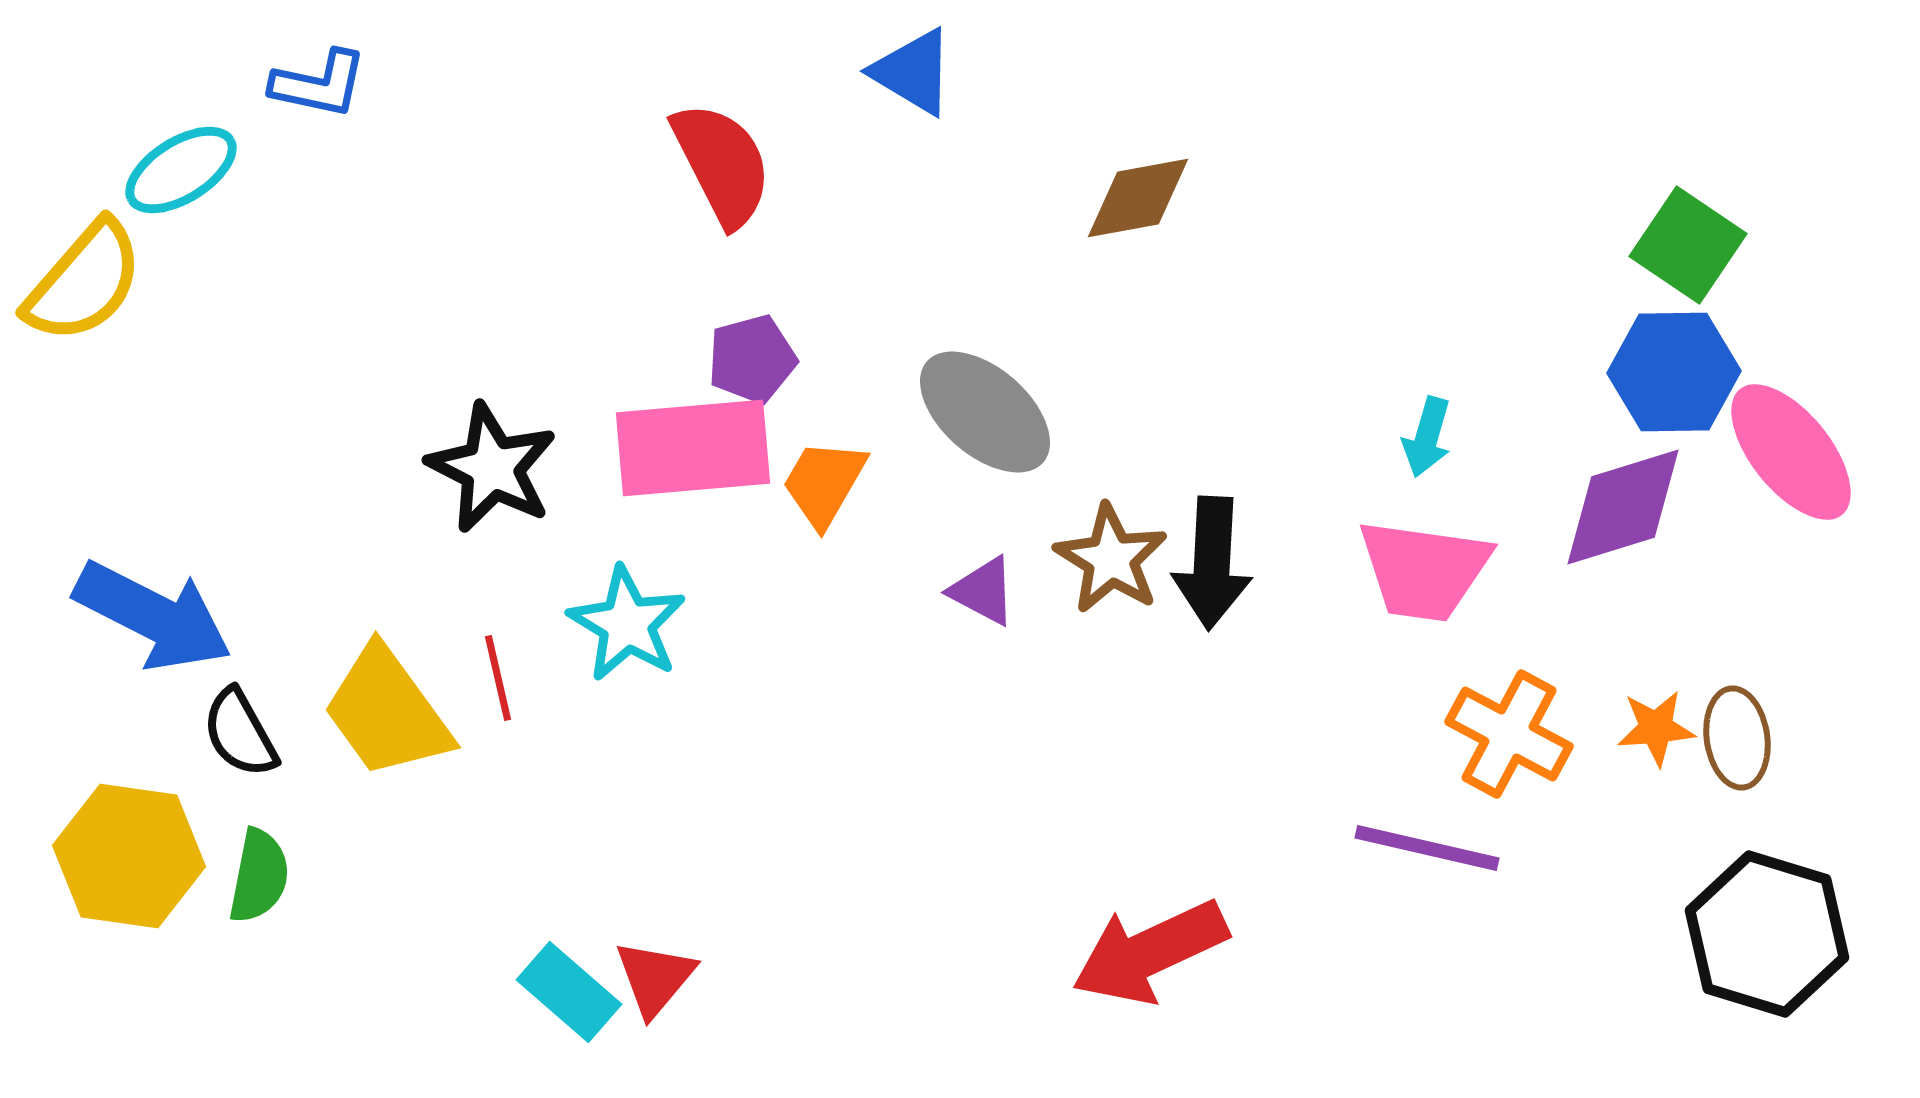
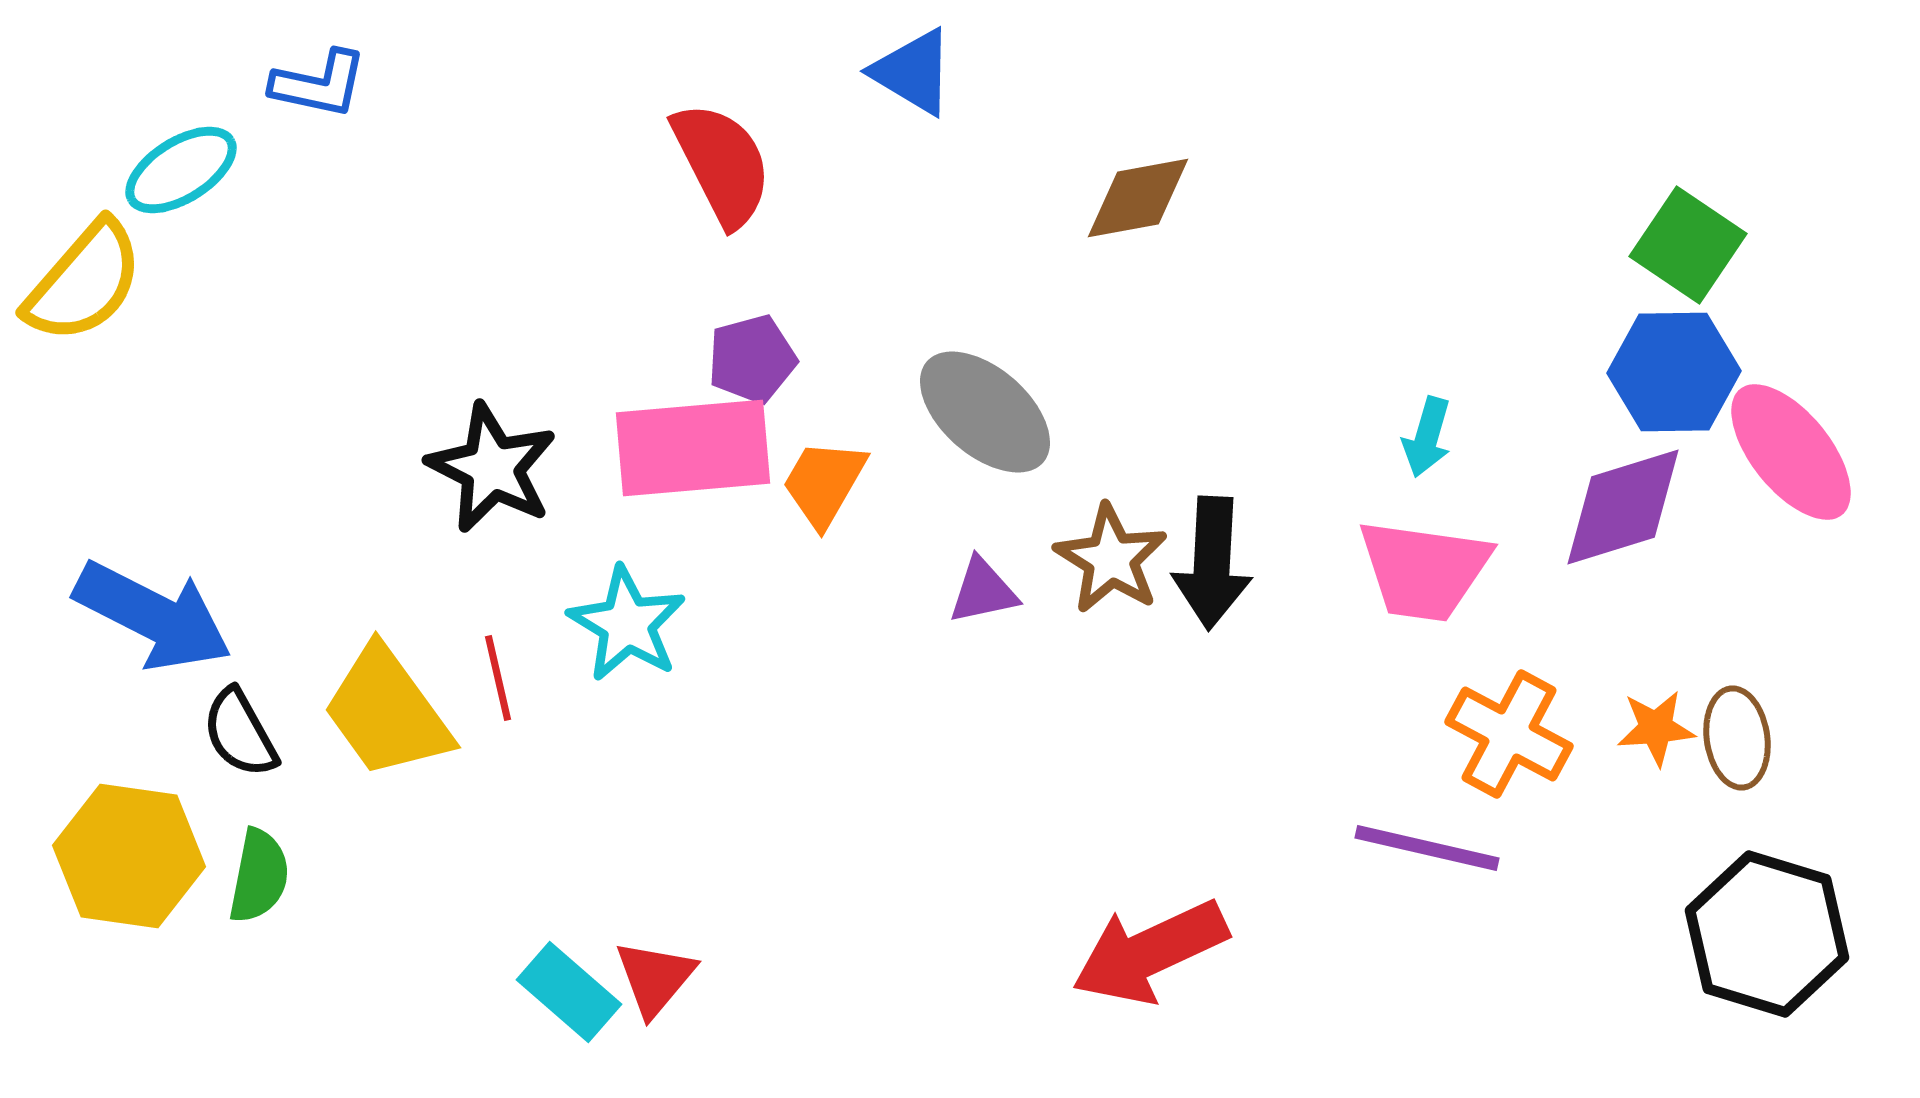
purple triangle: rotated 40 degrees counterclockwise
